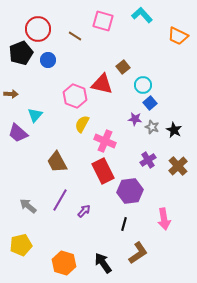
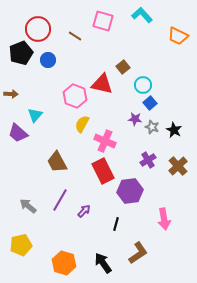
black line: moved 8 px left
